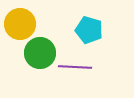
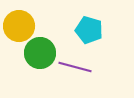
yellow circle: moved 1 px left, 2 px down
purple line: rotated 12 degrees clockwise
